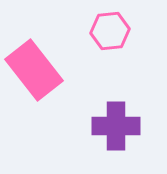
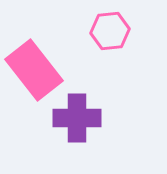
purple cross: moved 39 px left, 8 px up
